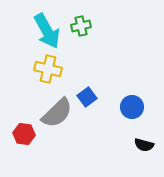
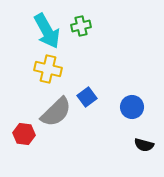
gray semicircle: moved 1 px left, 1 px up
